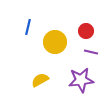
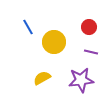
blue line: rotated 42 degrees counterclockwise
red circle: moved 3 px right, 4 px up
yellow circle: moved 1 px left
yellow semicircle: moved 2 px right, 2 px up
